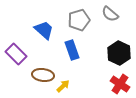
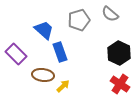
blue rectangle: moved 12 px left, 2 px down
